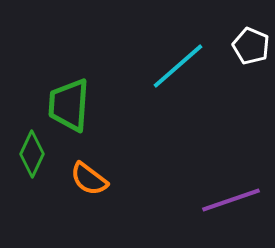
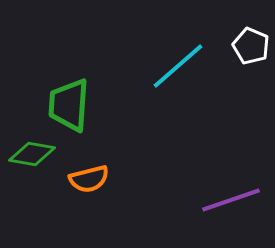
green diamond: rotated 75 degrees clockwise
orange semicircle: rotated 51 degrees counterclockwise
